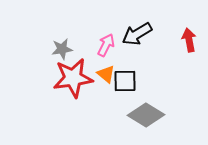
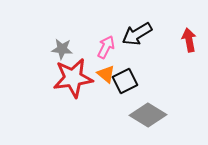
pink arrow: moved 2 px down
gray star: rotated 15 degrees clockwise
black square: rotated 25 degrees counterclockwise
gray diamond: moved 2 px right
